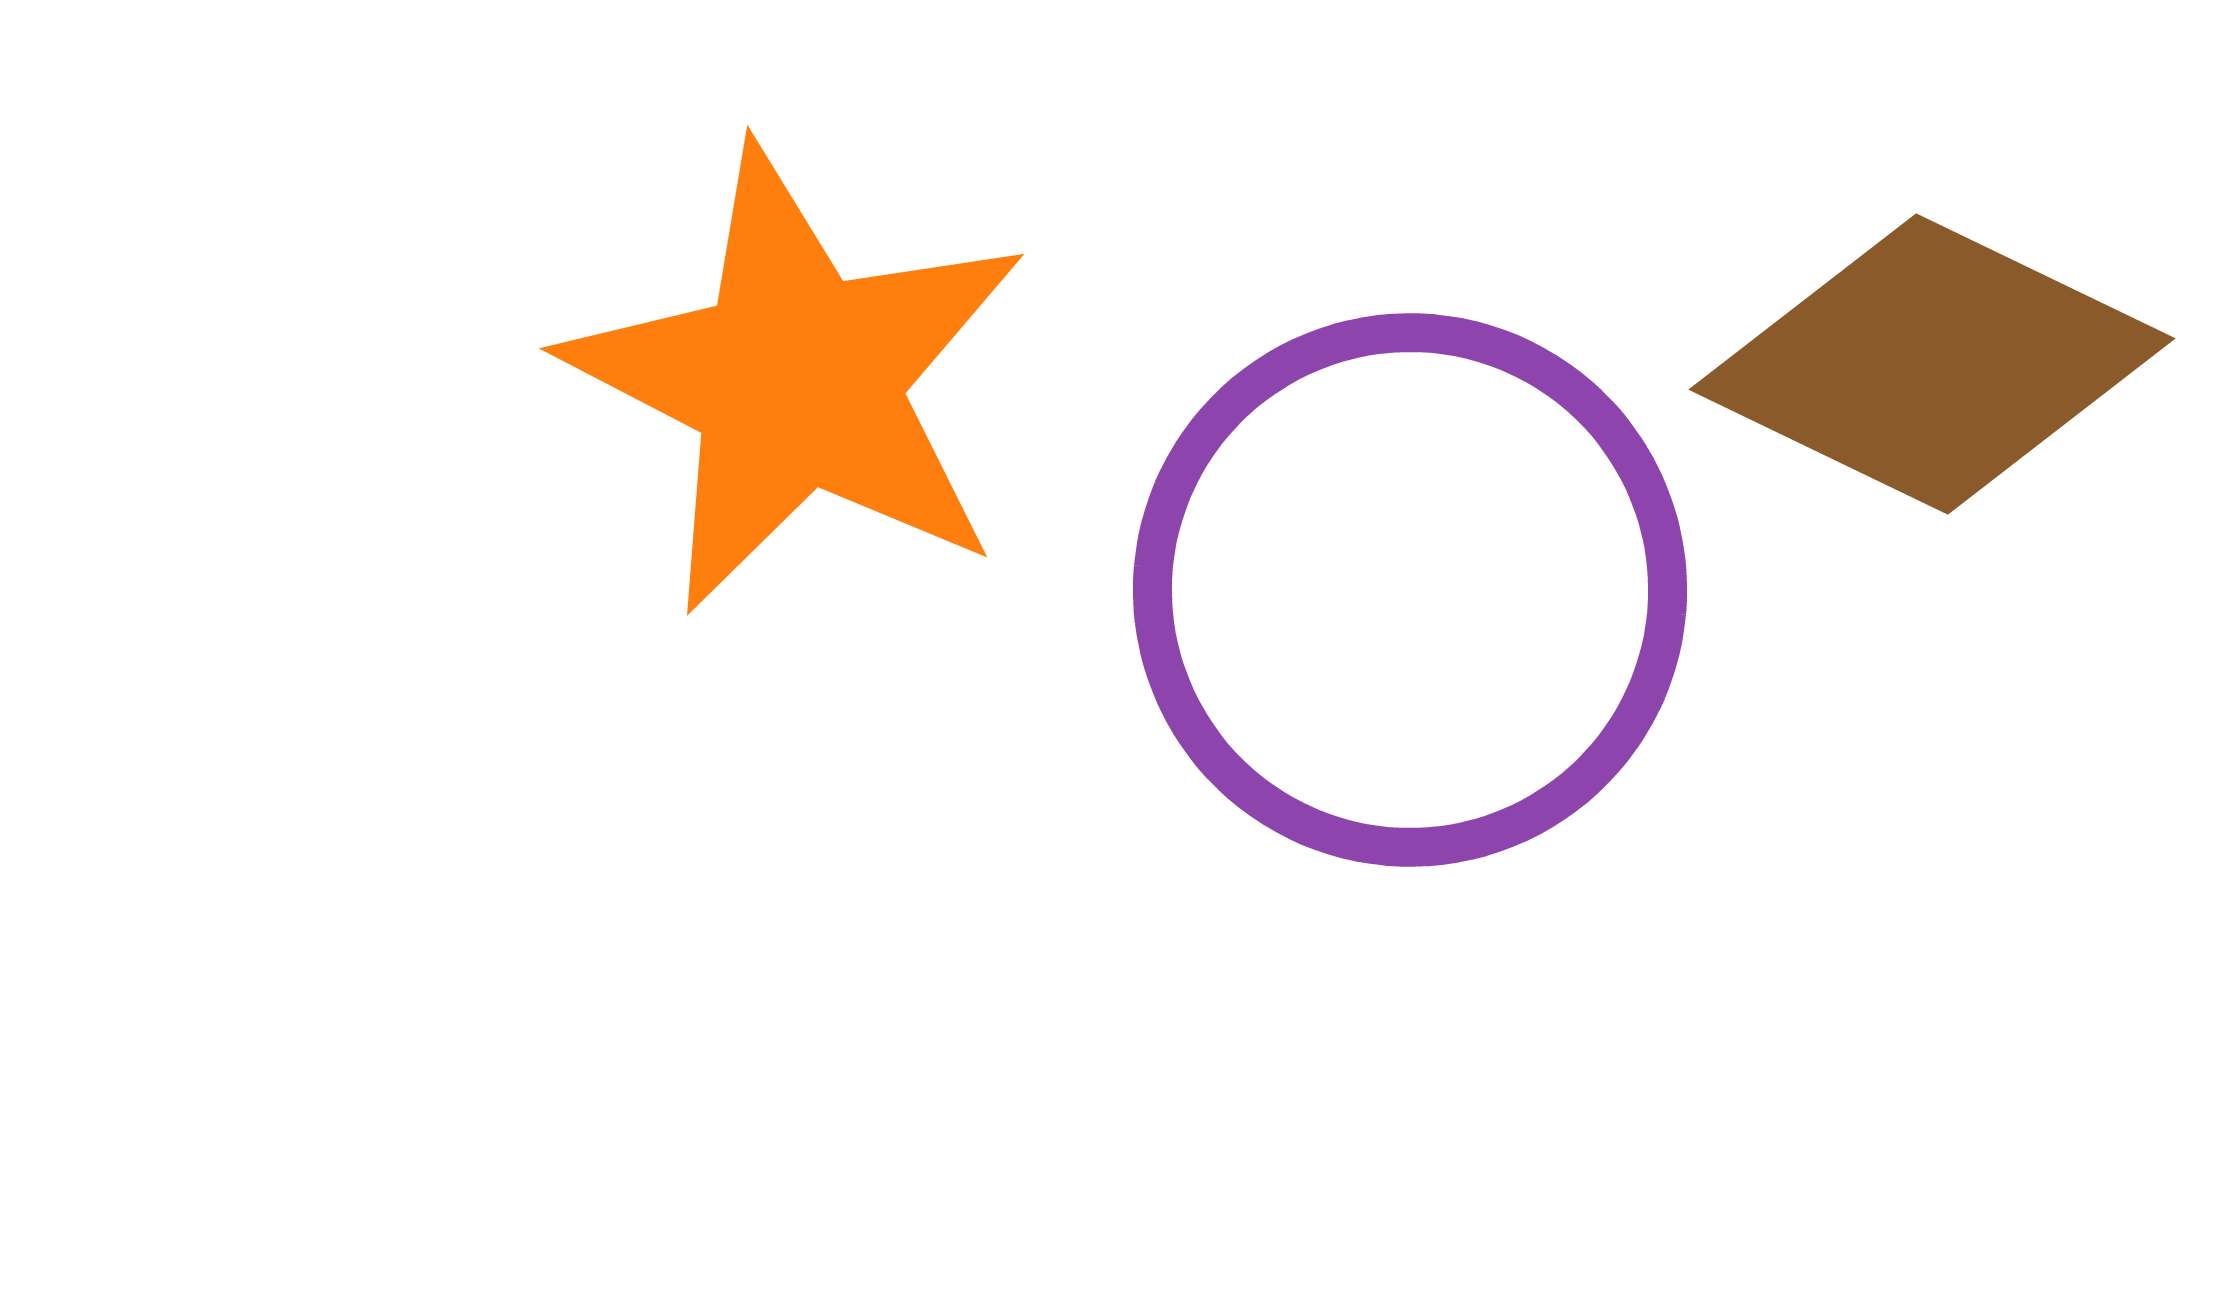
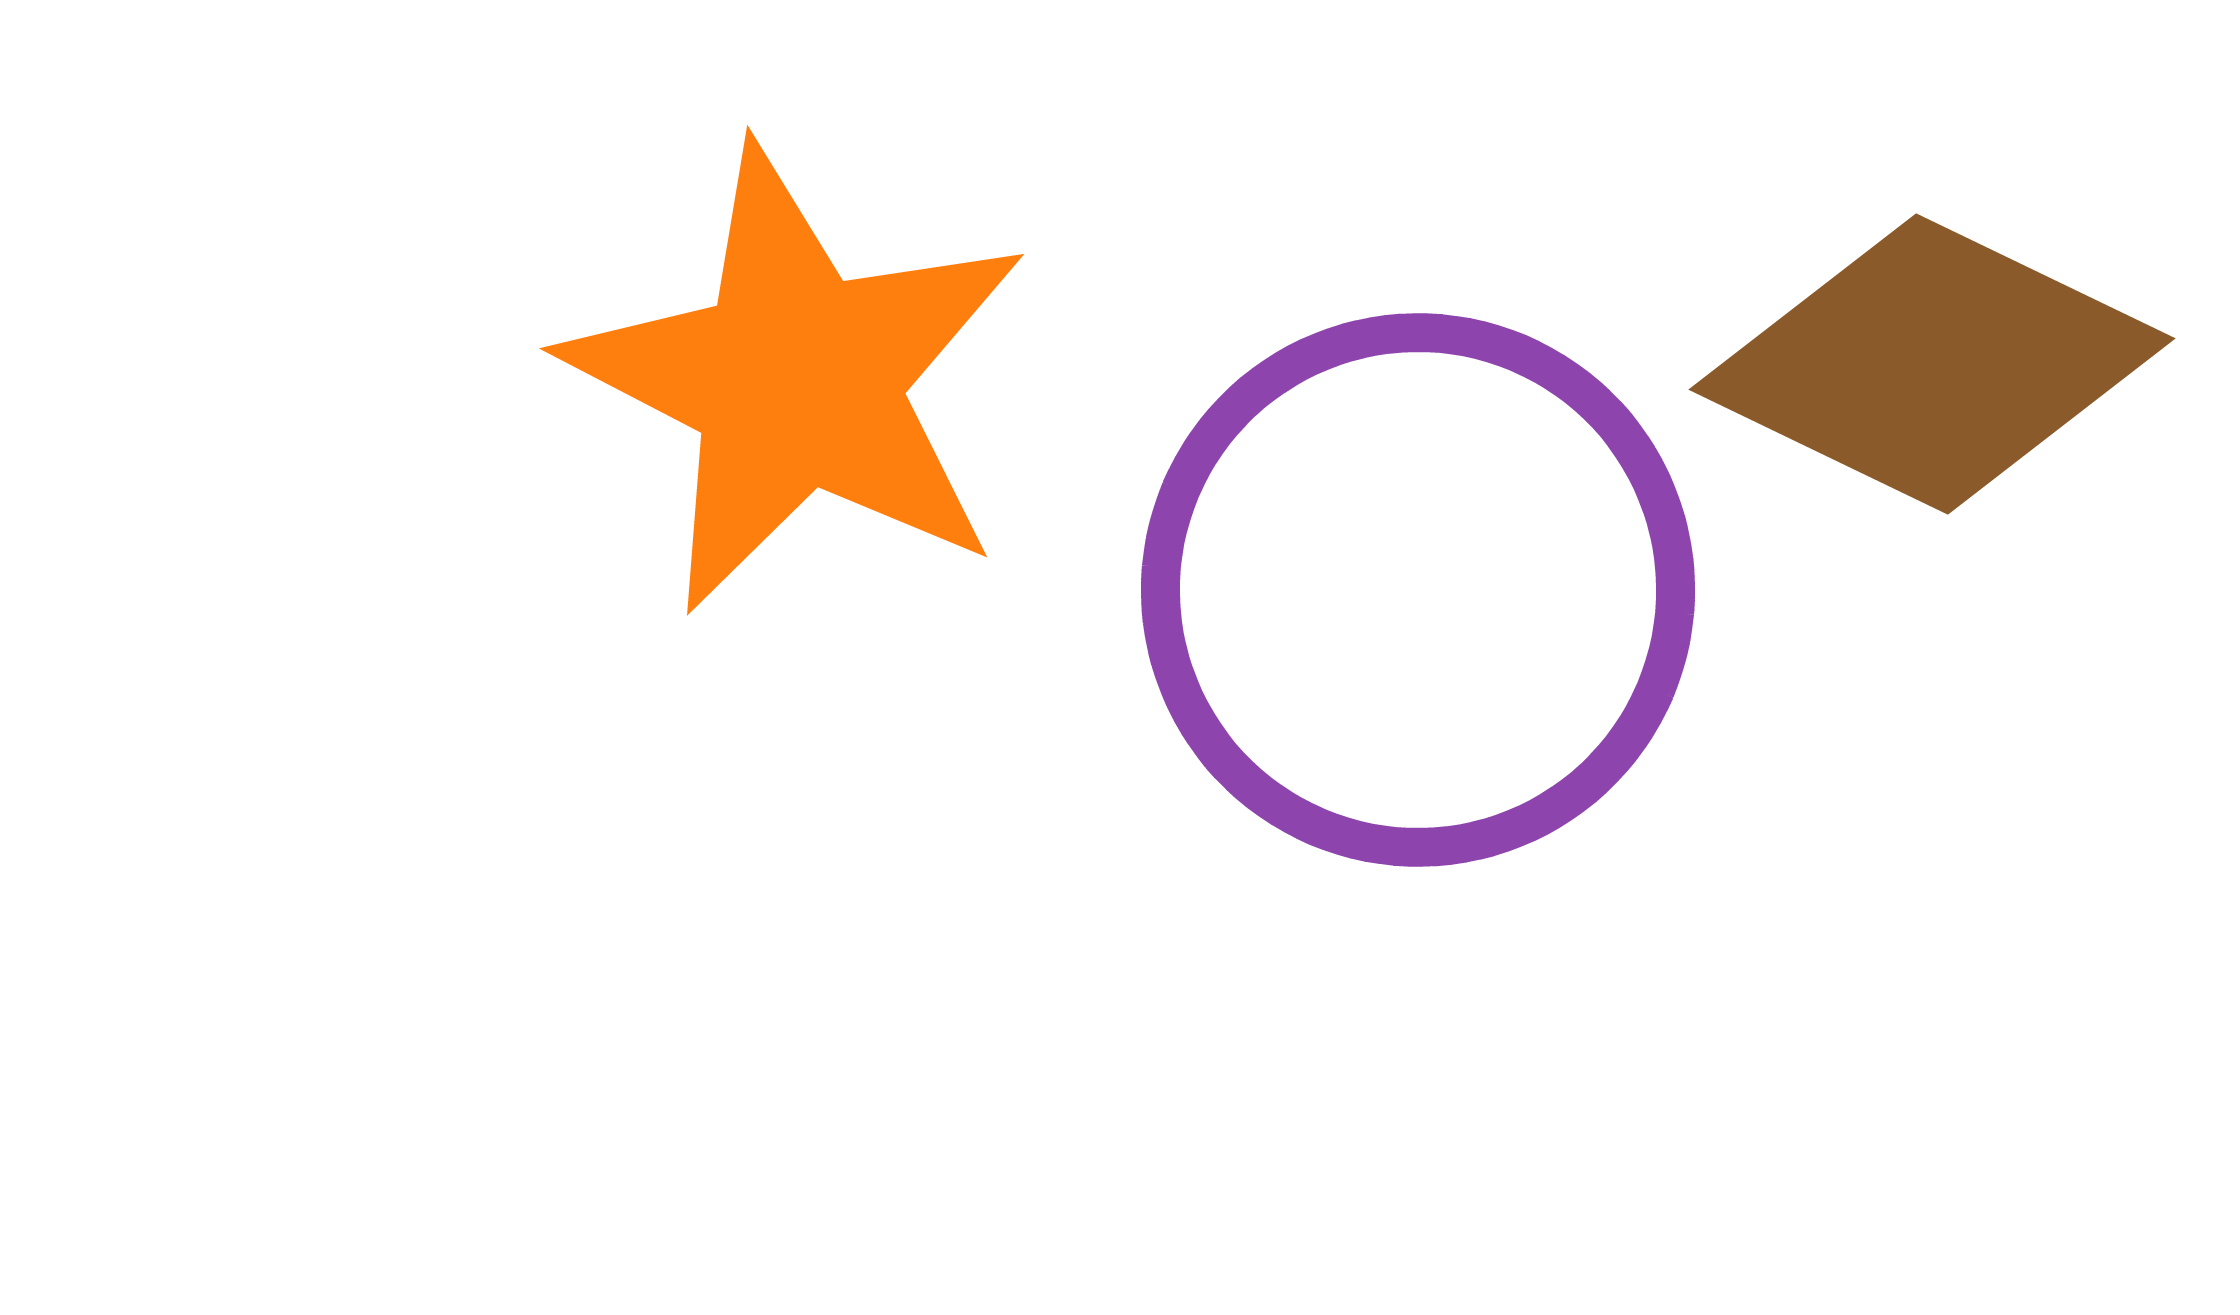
purple circle: moved 8 px right
